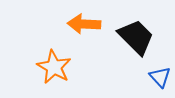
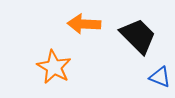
black trapezoid: moved 2 px right, 1 px up
blue triangle: rotated 25 degrees counterclockwise
